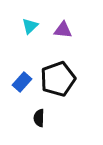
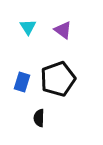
cyan triangle: moved 2 px left, 1 px down; rotated 18 degrees counterclockwise
purple triangle: rotated 30 degrees clockwise
blue rectangle: rotated 24 degrees counterclockwise
